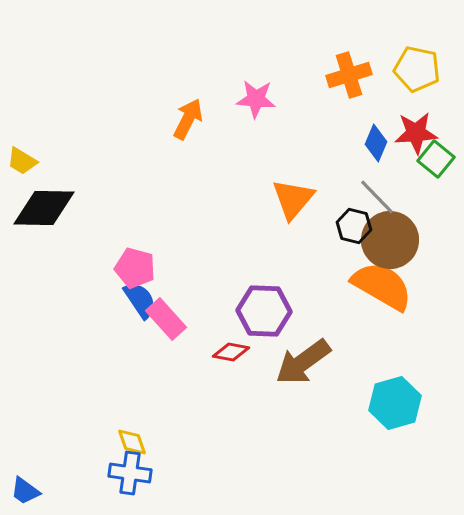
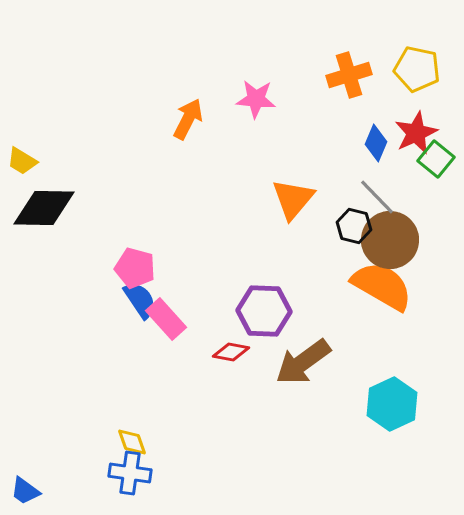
red star: rotated 21 degrees counterclockwise
cyan hexagon: moved 3 px left, 1 px down; rotated 9 degrees counterclockwise
